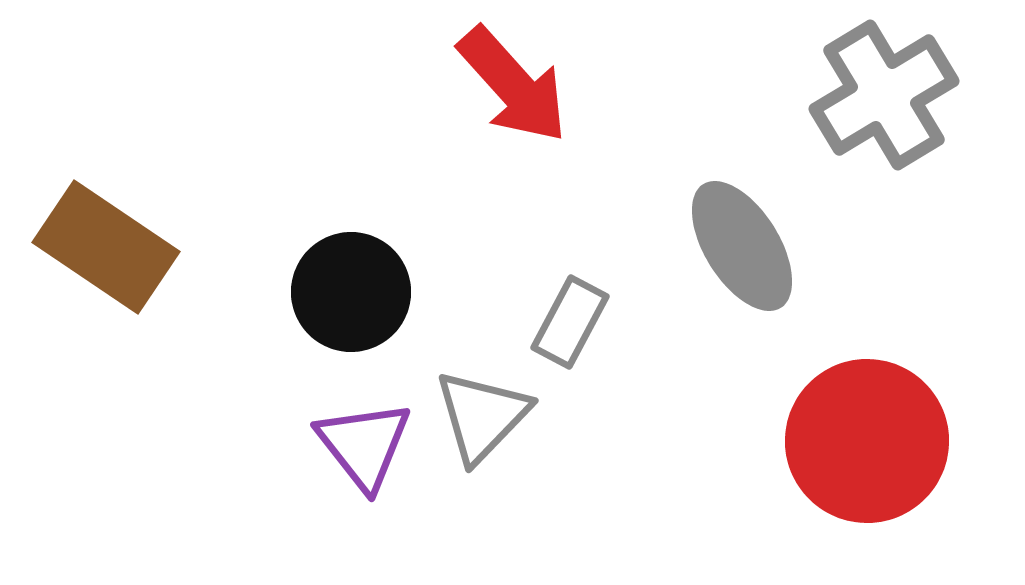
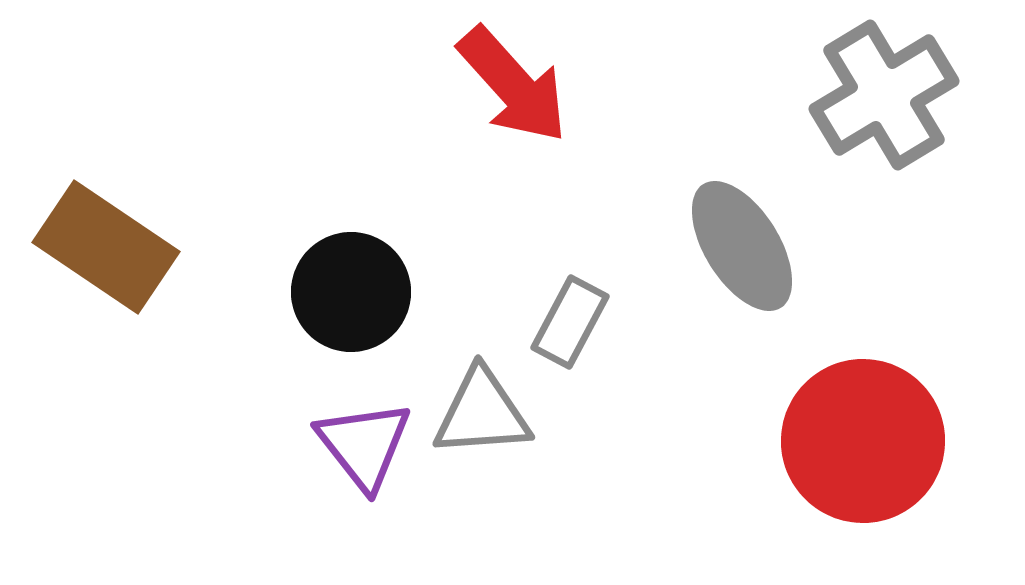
gray triangle: moved 3 px up; rotated 42 degrees clockwise
red circle: moved 4 px left
